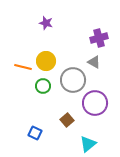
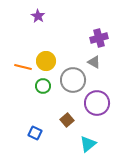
purple star: moved 8 px left, 7 px up; rotated 16 degrees clockwise
purple circle: moved 2 px right
